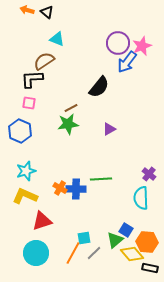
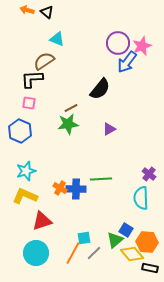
black semicircle: moved 1 px right, 2 px down
